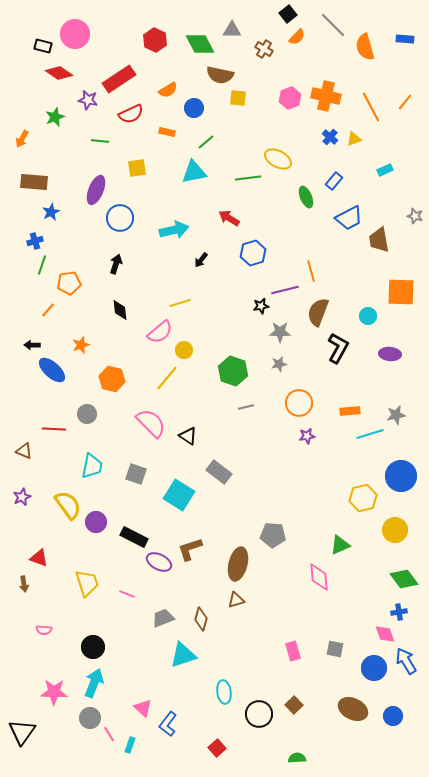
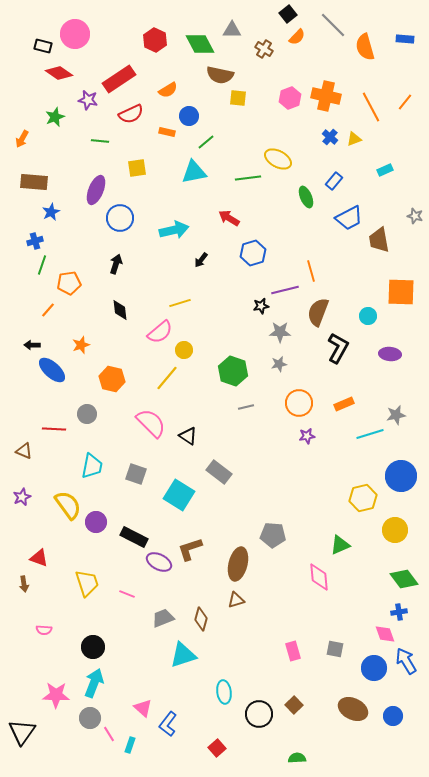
blue circle at (194, 108): moved 5 px left, 8 px down
orange rectangle at (350, 411): moved 6 px left, 7 px up; rotated 18 degrees counterclockwise
pink star at (54, 692): moved 2 px right, 3 px down
